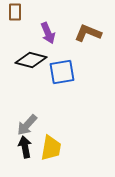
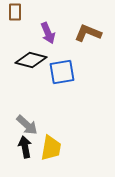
gray arrow: rotated 90 degrees counterclockwise
